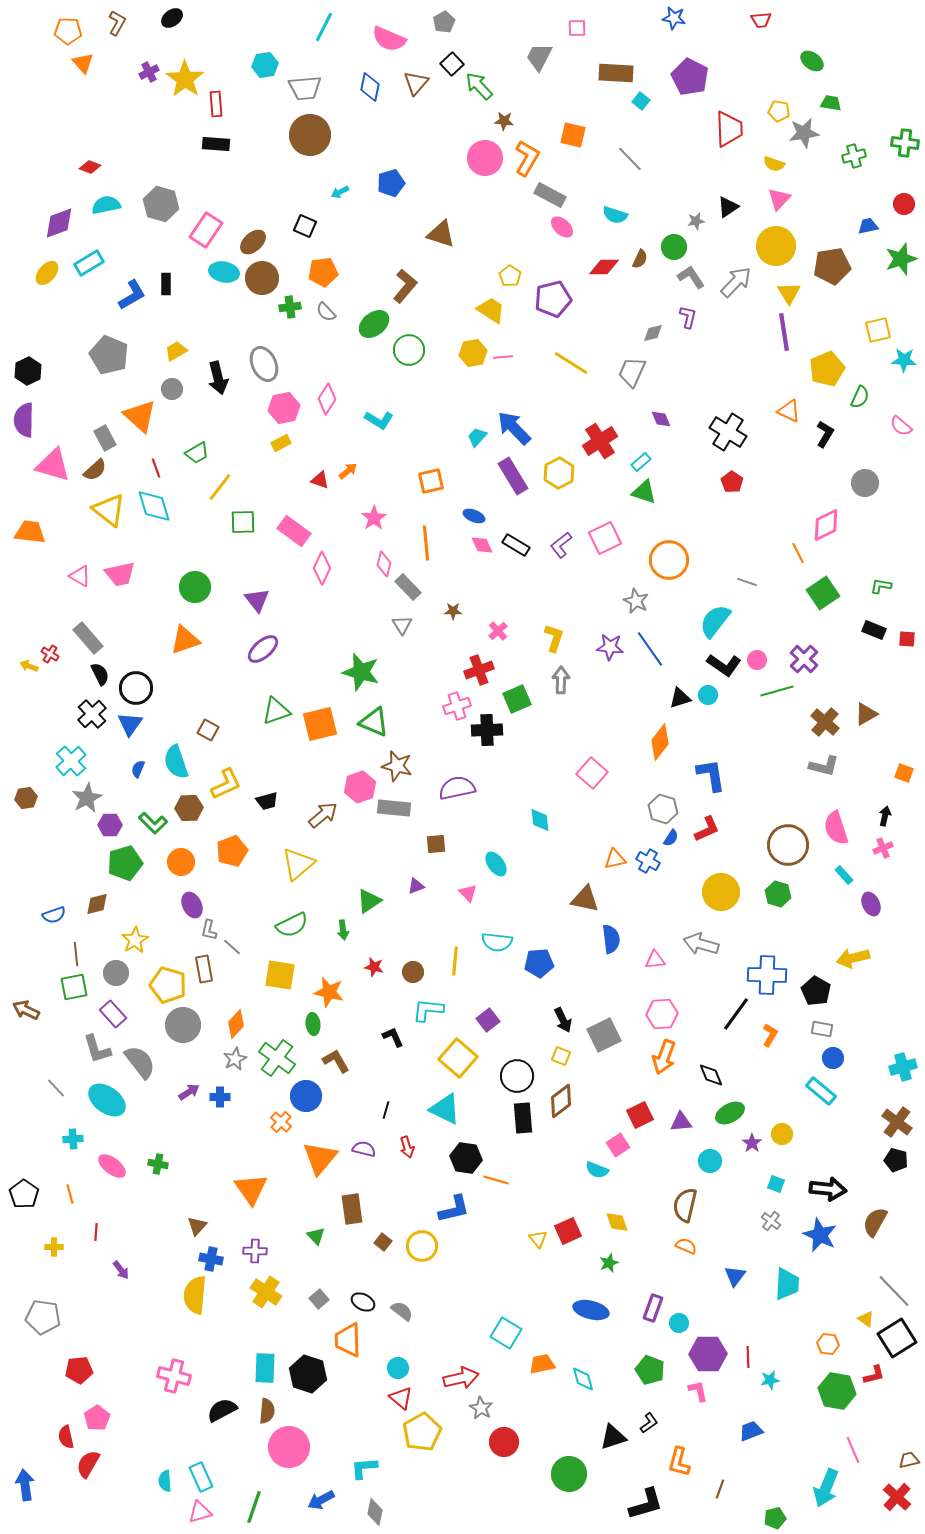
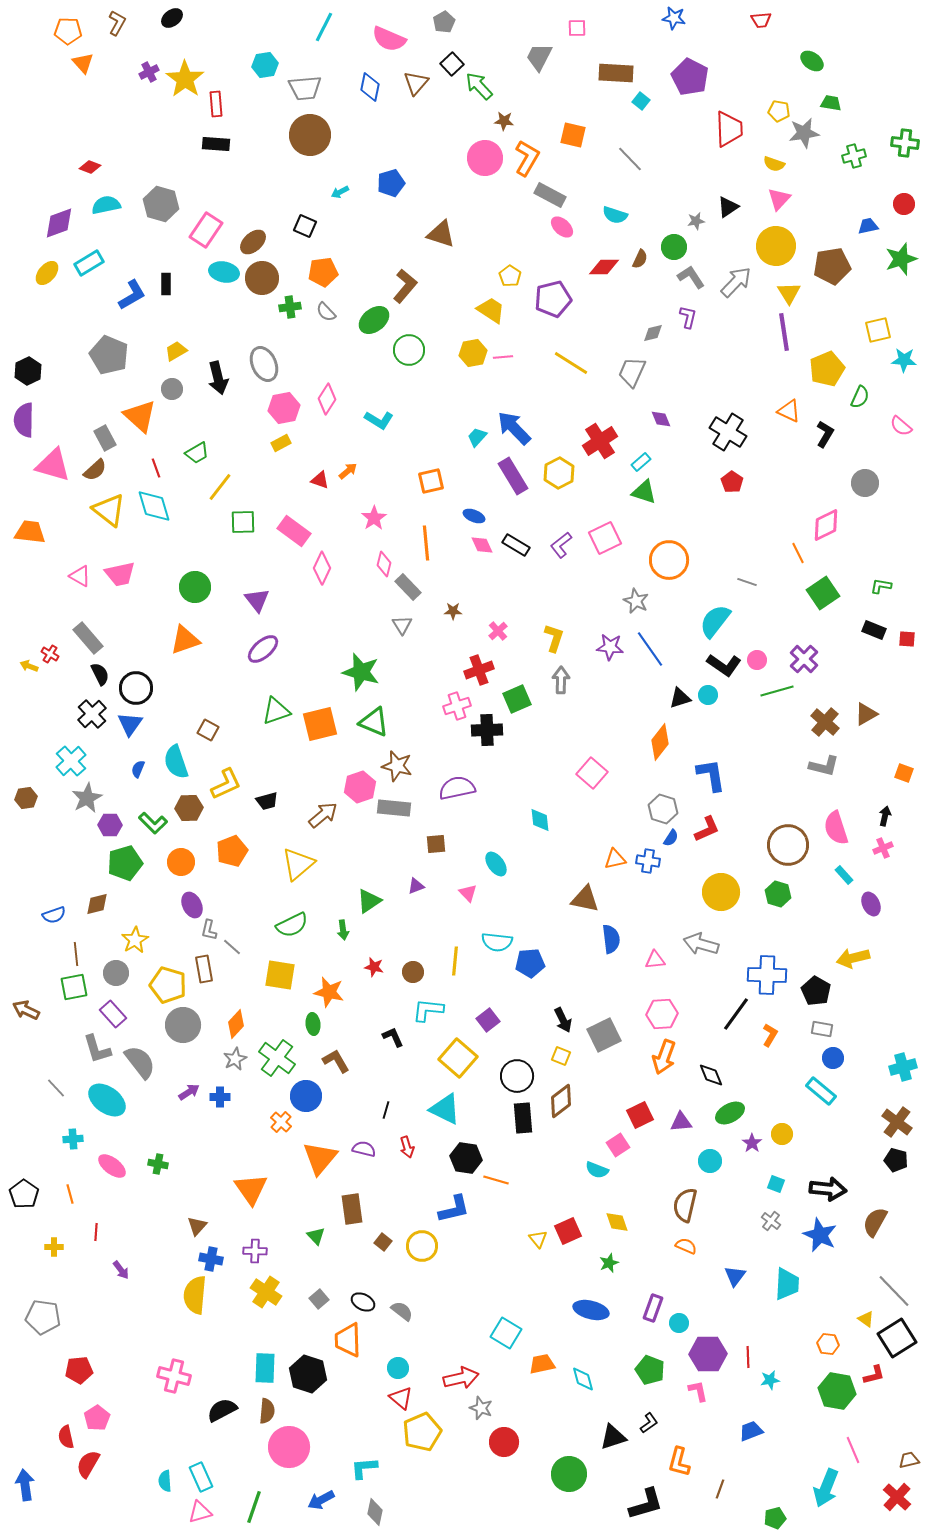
green ellipse at (374, 324): moved 4 px up
blue cross at (648, 861): rotated 20 degrees counterclockwise
blue pentagon at (539, 963): moved 9 px left
gray star at (481, 1408): rotated 10 degrees counterclockwise
yellow pentagon at (422, 1432): rotated 6 degrees clockwise
